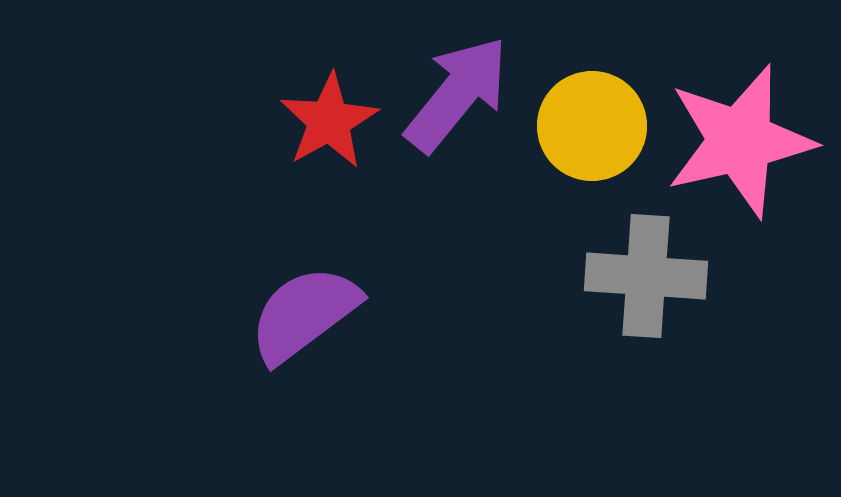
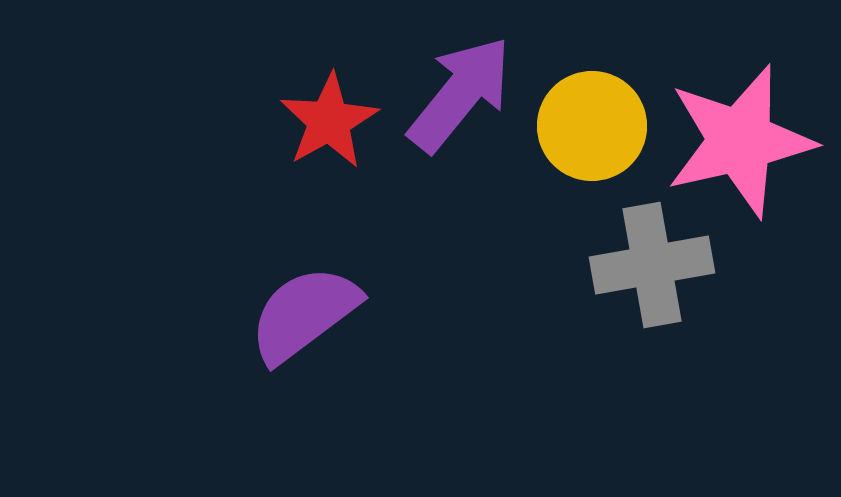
purple arrow: moved 3 px right
gray cross: moved 6 px right, 11 px up; rotated 14 degrees counterclockwise
